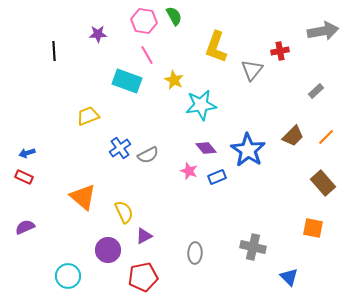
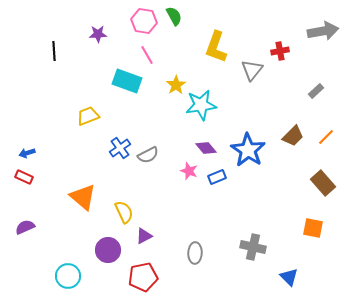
yellow star: moved 2 px right, 5 px down; rotated 12 degrees clockwise
